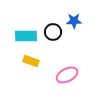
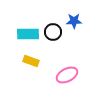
cyan rectangle: moved 2 px right, 2 px up
